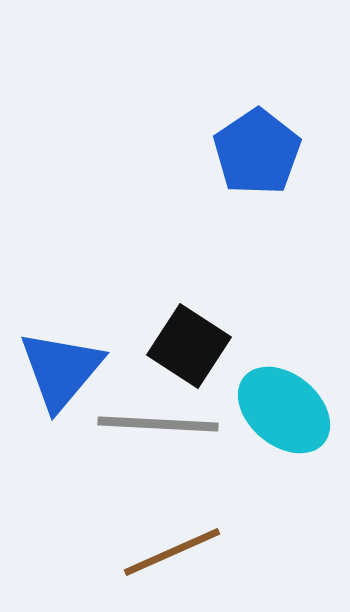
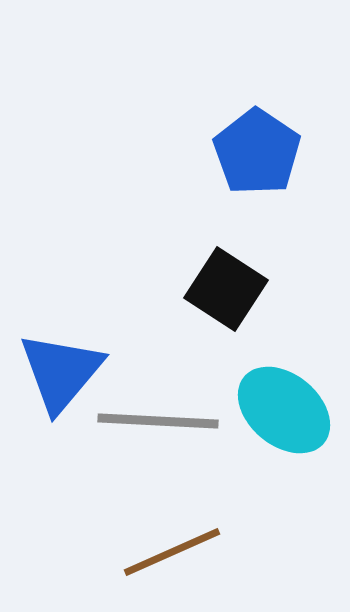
blue pentagon: rotated 4 degrees counterclockwise
black square: moved 37 px right, 57 px up
blue triangle: moved 2 px down
gray line: moved 3 px up
